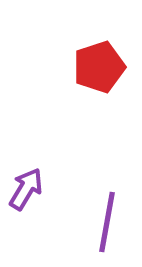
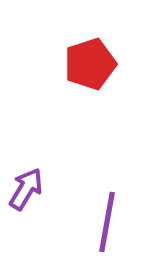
red pentagon: moved 9 px left, 3 px up
